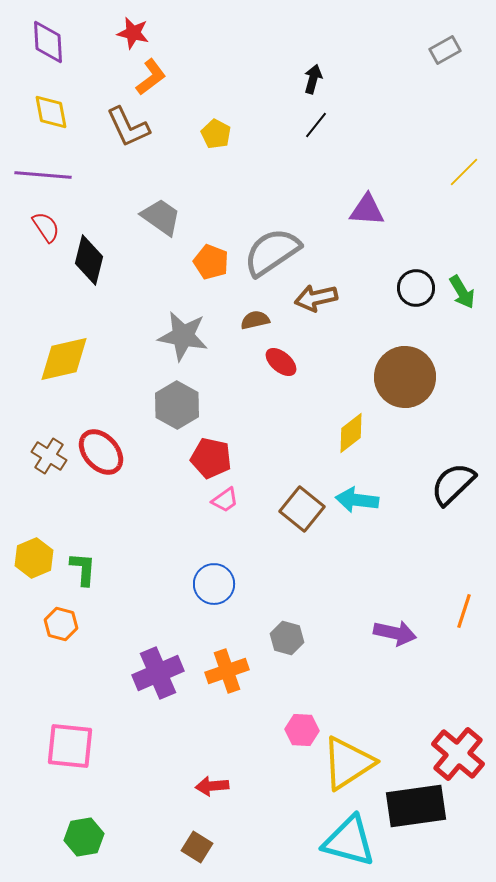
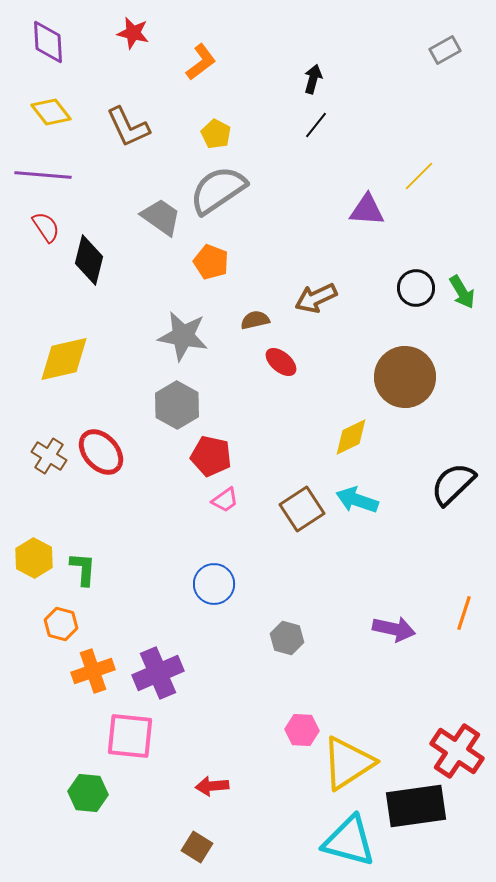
orange L-shape at (151, 77): moved 50 px right, 15 px up
yellow diamond at (51, 112): rotated 27 degrees counterclockwise
yellow line at (464, 172): moved 45 px left, 4 px down
gray semicircle at (272, 252): moved 54 px left, 62 px up
brown arrow at (316, 298): rotated 12 degrees counterclockwise
yellow diamond at (351, 433): moved 4 px down; rotated 12 degrees clockwise
red pentagon at (211, 458): moved 2 px up
cyan arrow at (357, 500): rotated 12 degrees clockwise
brown square at (302, 509): rotated 18 degrees clockwise
yellow hexagon at (34, 558): rotated 9 degrees counterclockwise
orange line at (464, 611): moved 2 px down
purple arrow at (395, 633): moved 1 px left, 4 px up
orange cross at (227, 671): moved 134 px left
pink square at (70, 746): moved 60 px right, 10 px up
red cross at (458, 754): moved 1 px left, 3 px up; rotated 6 degrees counterclockwise
green hexagon at (84, 837): moved 4 px right, 44 px up; rotated 15 degrees clockwise
